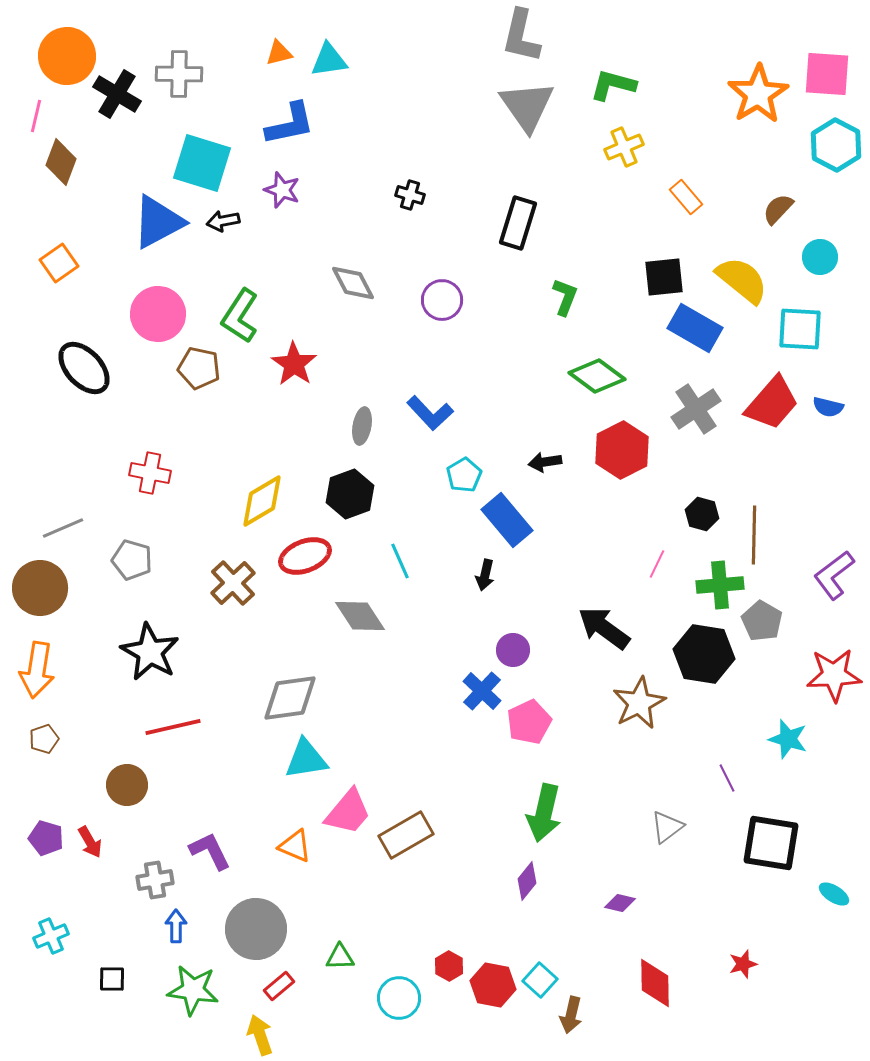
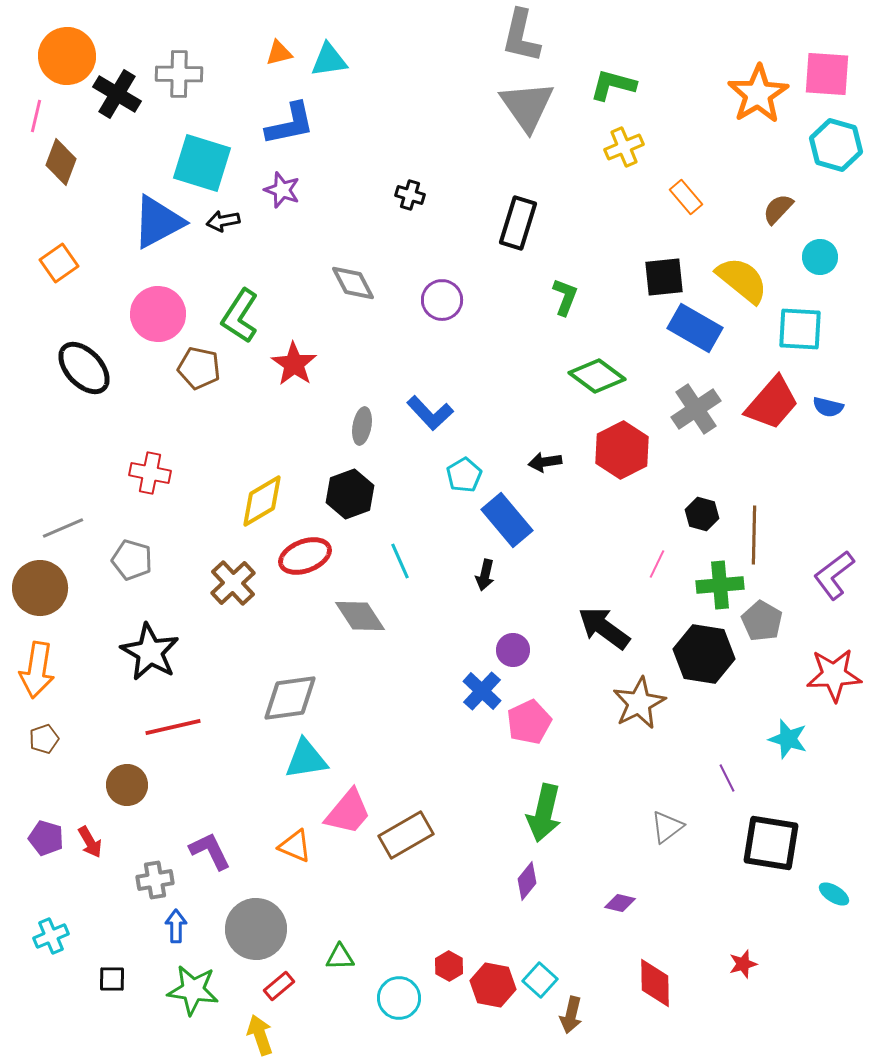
cyan hexagon at (836, 145): rotated 12 degrees counterclockwise
